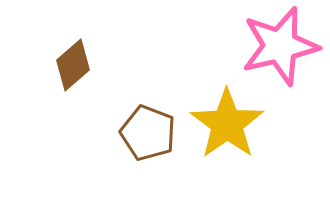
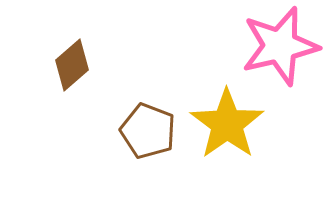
brown diamond: moved 1 px left
brown pentagon: moved 2 px up
